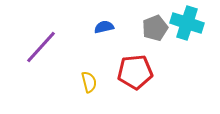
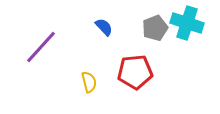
blue semicircle: rotated 60 degrees clockwise
